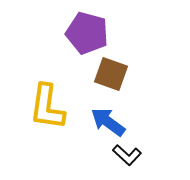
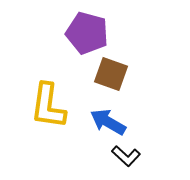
yellow L-shape: moved 1 px right, 1 px up
blue arrow: rotated 6 degrees counterclockwise
black L-shape: moved 1 px left, 1 px down
